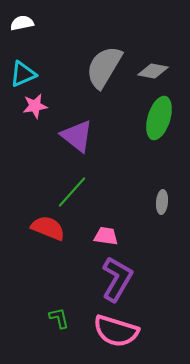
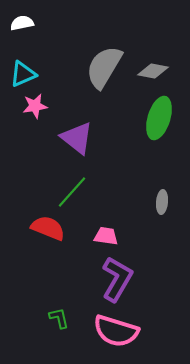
purple triangle: moved 2 px down
